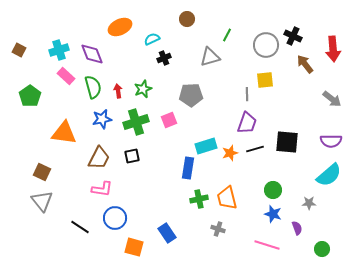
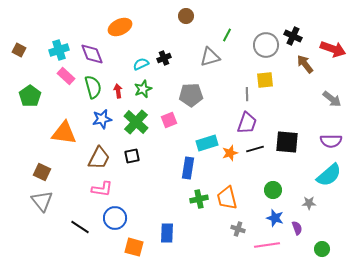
brown circle at (187, 19): moved 1 px left, 3 px up
cyan semicircle at (152, 39): moved 11 px left, 25 px down
red arrow at (333, 49): rotated 65 degrees counterclockwise
green cross at (136, 122): rotated 30 degrees counterclockwise
cyan rectangle at (206, 146): moved 1 px right, 3 px up
blue star at (273, 214): moved 2 px right, 4 px down
gray cross at (218, 229): moved 20 px right
blue rectangle at (167, 233): rotated 36 degrees clockwise
pink line at (267, 245): rotated 25 degrees counterclockwise
